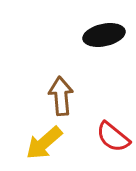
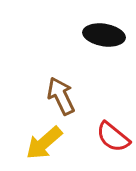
black ellipse: rotated 21 degrees clockwise
brown arrow: rotated 21 degrees counterclockwise
